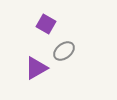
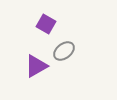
purple triangle: moved 2 px up
